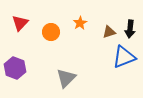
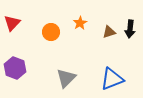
red triangle: moved 8 px left
blue triangle: moved 12 px left, 22 px down
